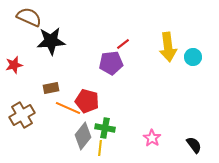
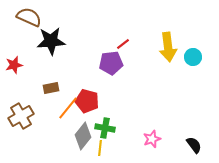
orange line: rotated 75 degrees counterclockwise
brown cross: moved 1 px left, 1 px down
pink star: moved 1 px down; rotated 18 degrees clockwise
